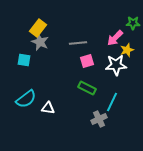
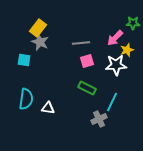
gray line: moved 3 px right
cyan semicircle: rotated 45 degrees counterclockwise
